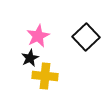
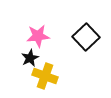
pink star: rotated 20 degrees clockwise
yellow cross: rotated 15 degrees clockwise
